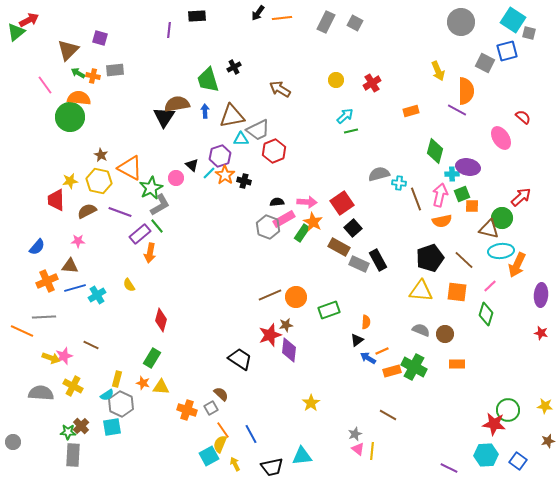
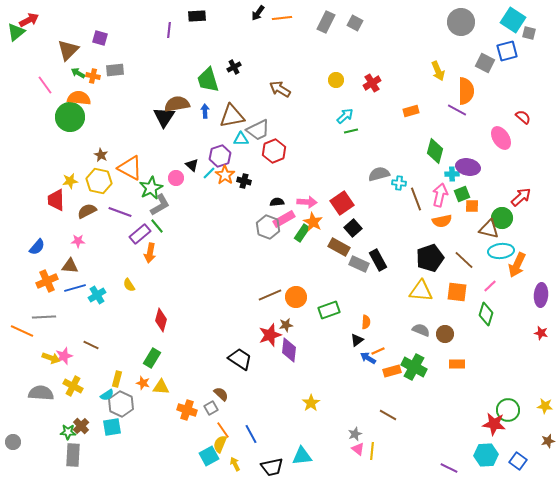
orange line at (382, 351): moved 4 px left
